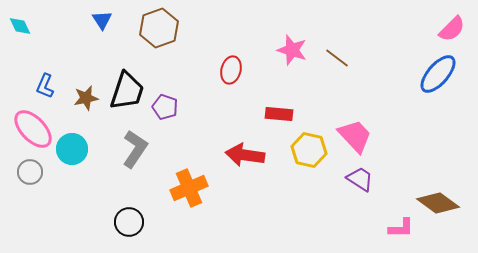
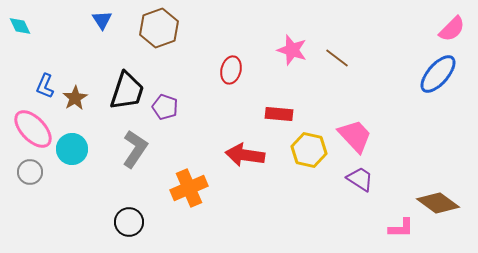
brown star: moved 11 px left; rotated 20 degrees counterclockwise
